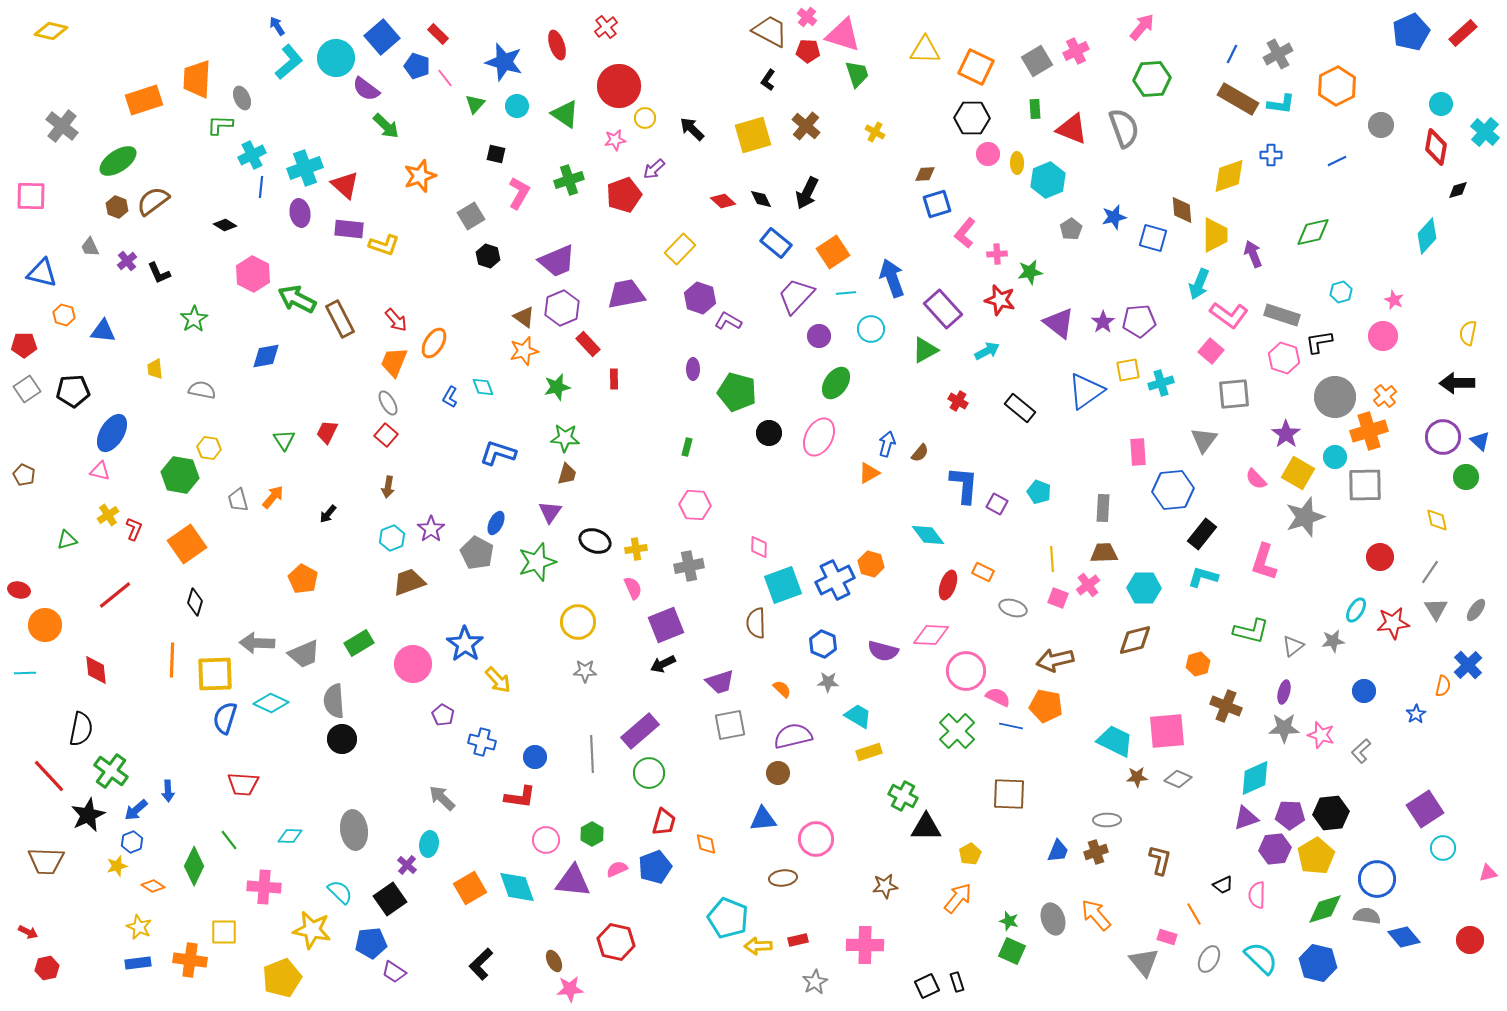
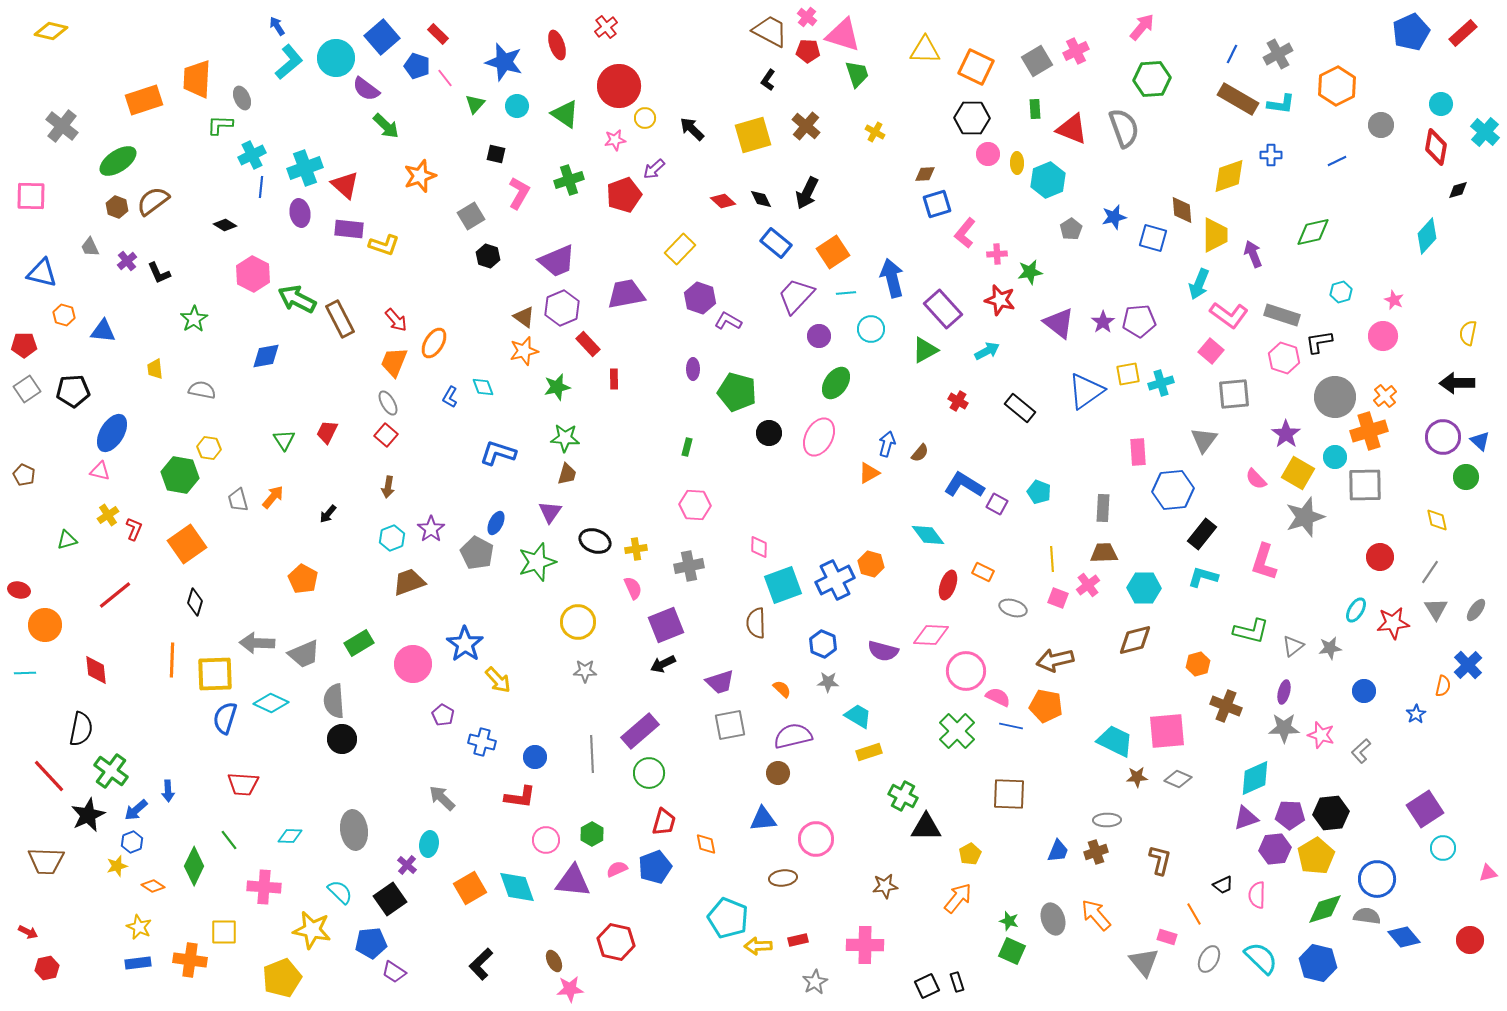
blue arrow at (892, 278): rotated 6 degrees clockwise
yellow square at (1128, 370): moved 4 px down
blue L-shape at (964, 485): rotated 63 degrees counterclockwise
gray star at (1333, 641): moved 3 px left, 7 px down
